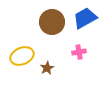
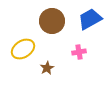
blue trapezoid: moved 5 px right, 1 px down
brown circle: moved 1 px up
yellow ellipse: moved 1 px right, 7 px up; rotated 10 degrees counterclockwise
